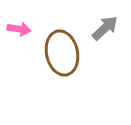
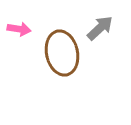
gray arrow: moved 5 px left
